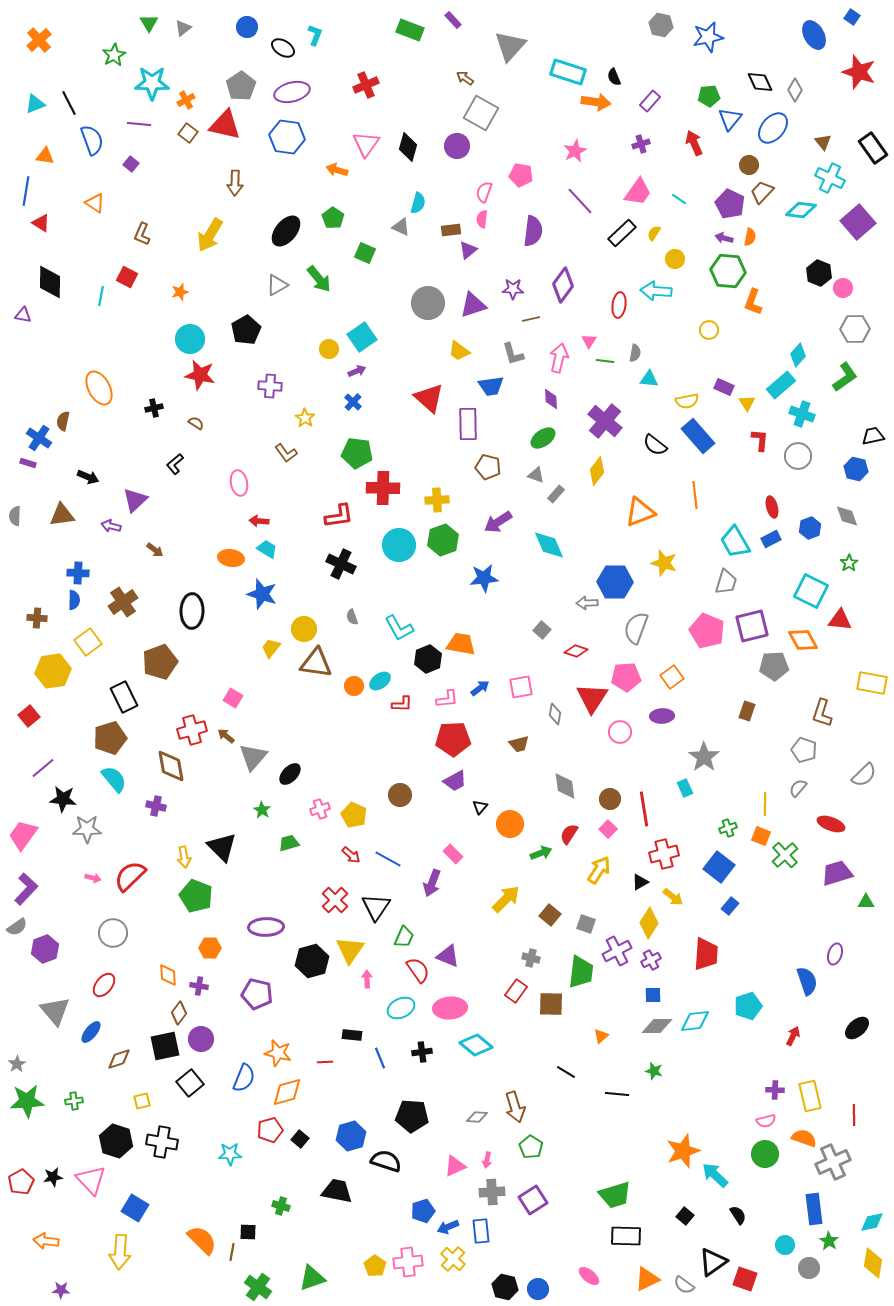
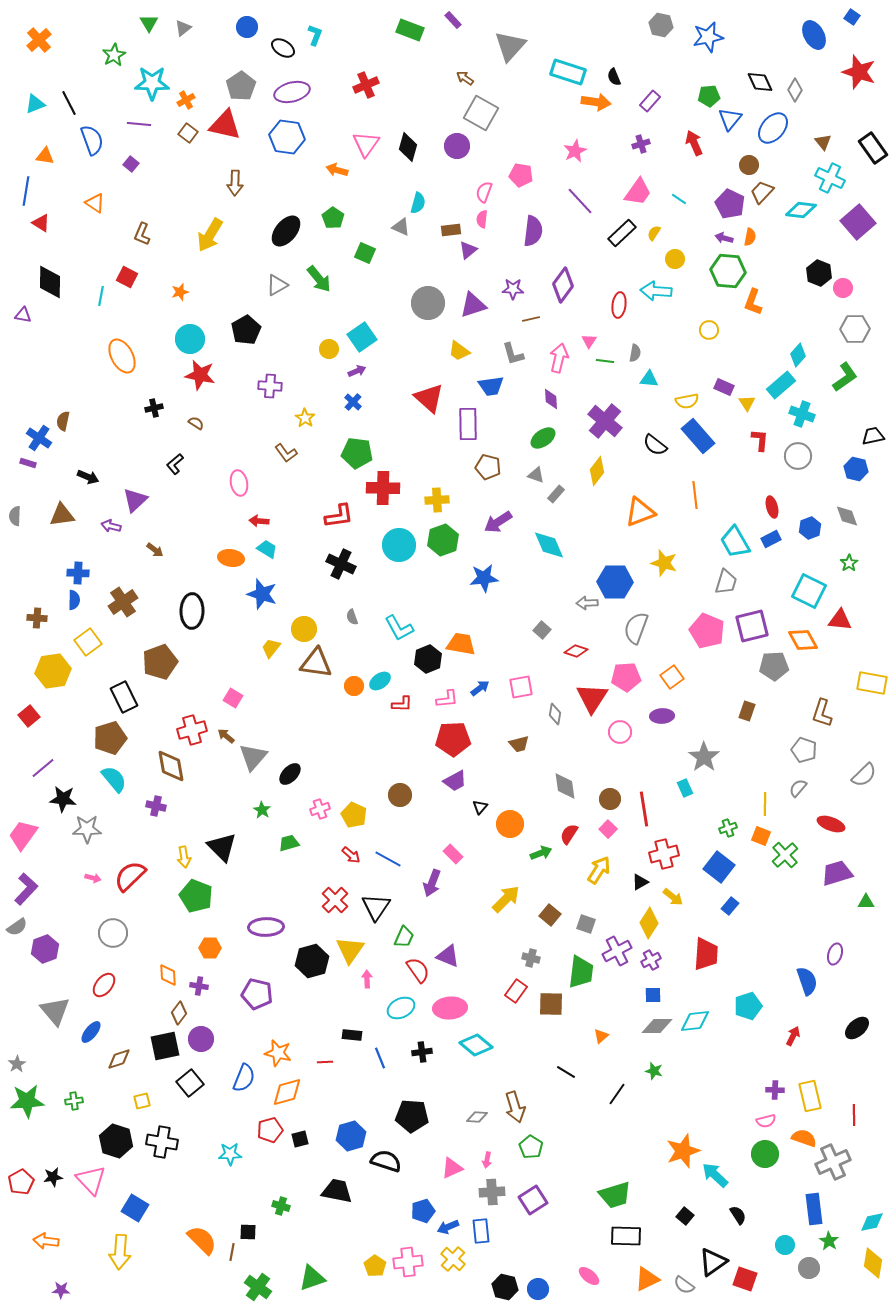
orange ellipse at (99, 388): moved 23 px right, 32 px up
cyan square at (811, 591): moved 2 px left
black line at (617, 1094): rotated 60 degrees counterclockwise
black square at (300, 1139): rotated 36 degrees clockwise
pink triangle at (455, 1166): moved 3 px left, 2 px down
